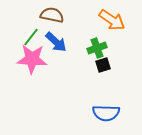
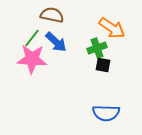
orange arrow: moved 8 px down
green line: moved 1 px right, 1 px down
black square: rotated 28 degrees clockwise
